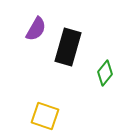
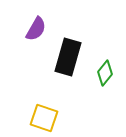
black rectangle: moved 10 px down
yellow square: moved 1 px left, 2 px down
